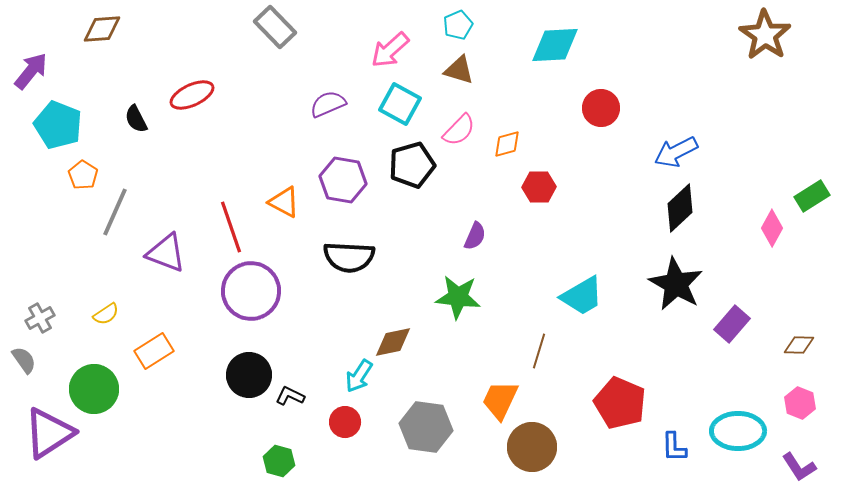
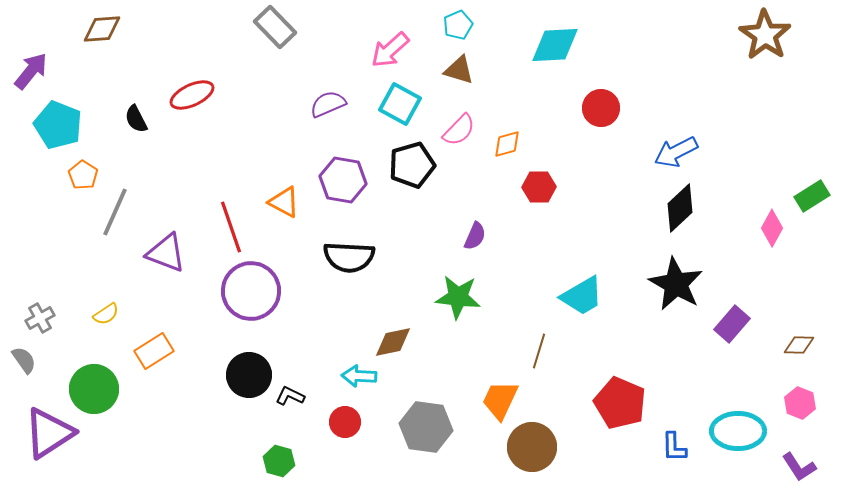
cyan arrow at (359, 376): rotated 60 degrees clockwise
